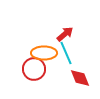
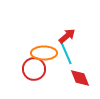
red arrow: moved 2 px right, 2 px down
